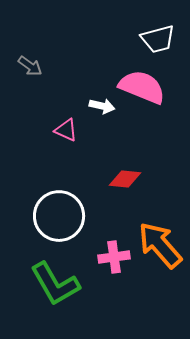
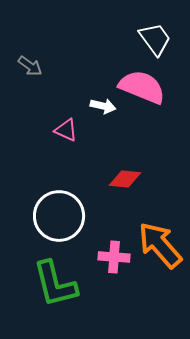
white trapezoid: moved 3 px left; rotated 111 degrees counterclockwise
white arrow: moved 1 px right
pink cross: rotated 12 degrees clockwise
green L-shape: rotated 16 degrees clockwise
